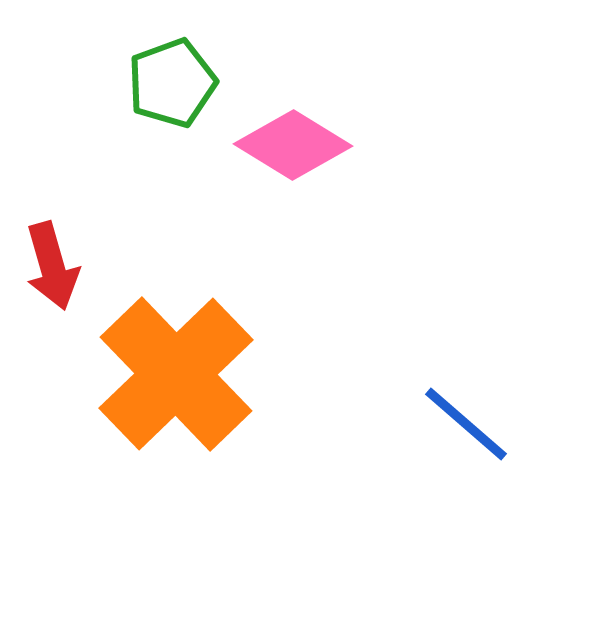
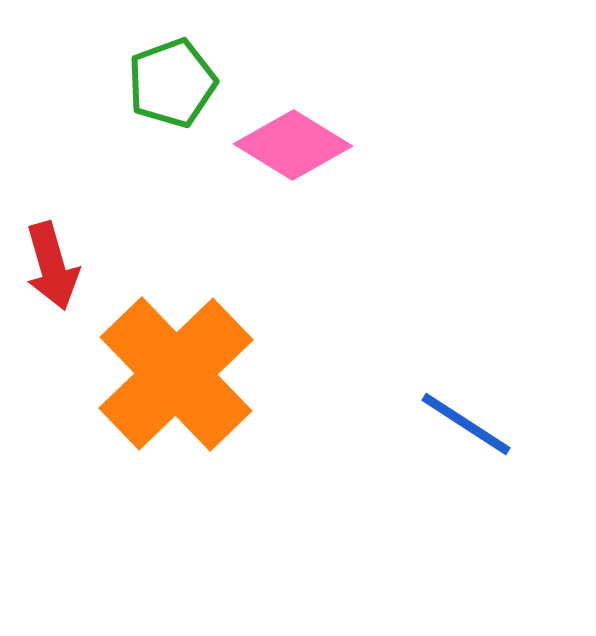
blue line: rotated 8 degrees counterclockwise
